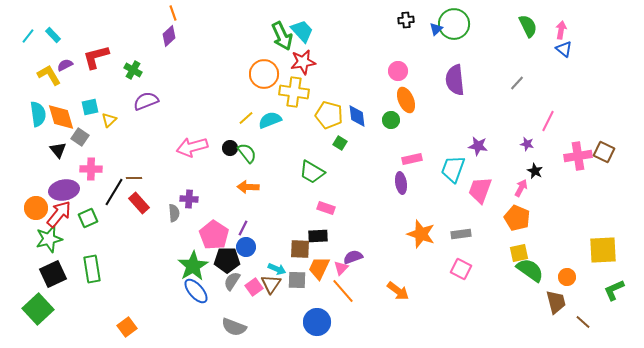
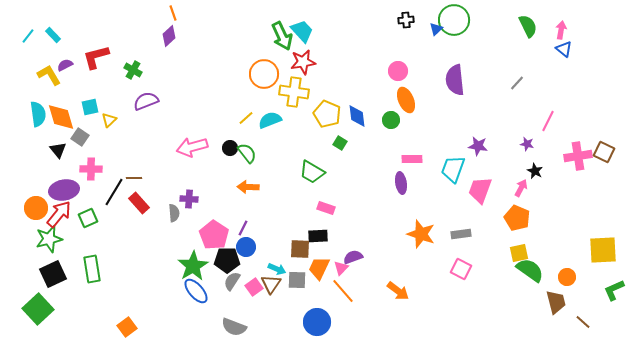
green circle at (454, 24): moved 4 px up
yellow pentagon at (329, 115): moved 2 px left, 1 px up; rotated 8 degrees clockwise
pink rectangle at (412, 159): rotated 12 degrees clockwise
